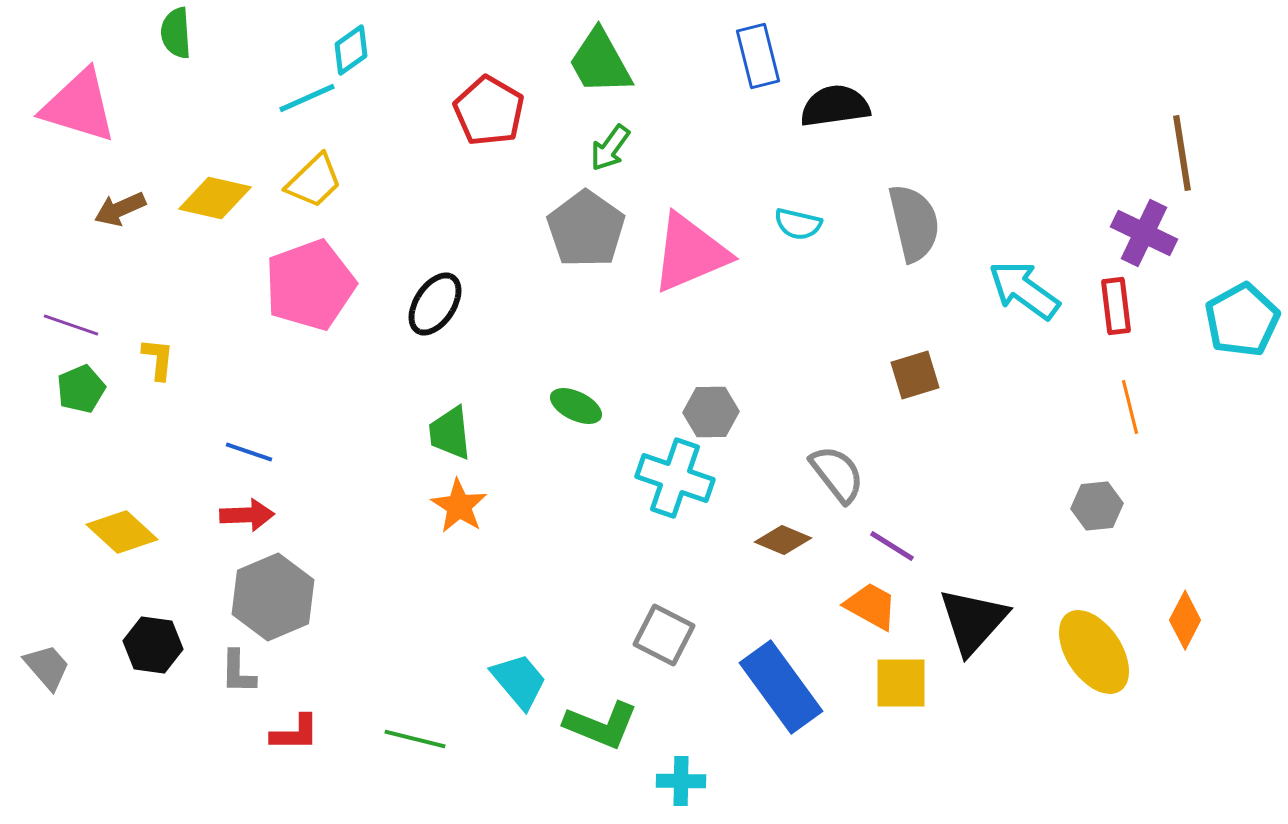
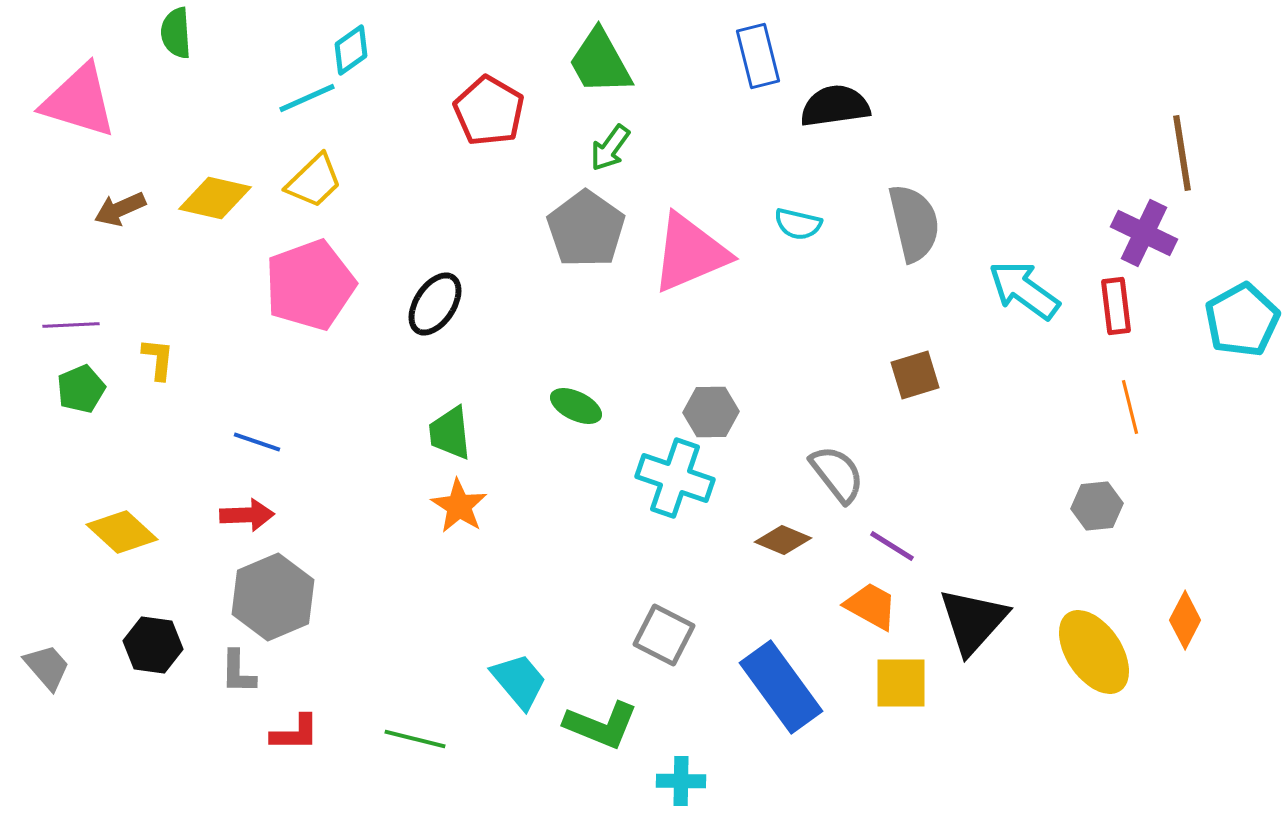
pink triangle at (79, 106): moved 5 px up
purple line at (71, 325): rotated 22 degrees counterclockwise
blue line at (249, 452): moved 8 px right, 10 px up
